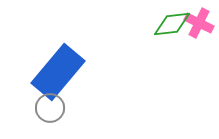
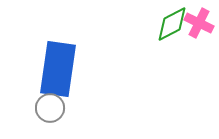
green diamond: rotated 21 degrees counterclockwise
blue rectangle: moved 3 px up; rotated 32 degrees counterclockwise
